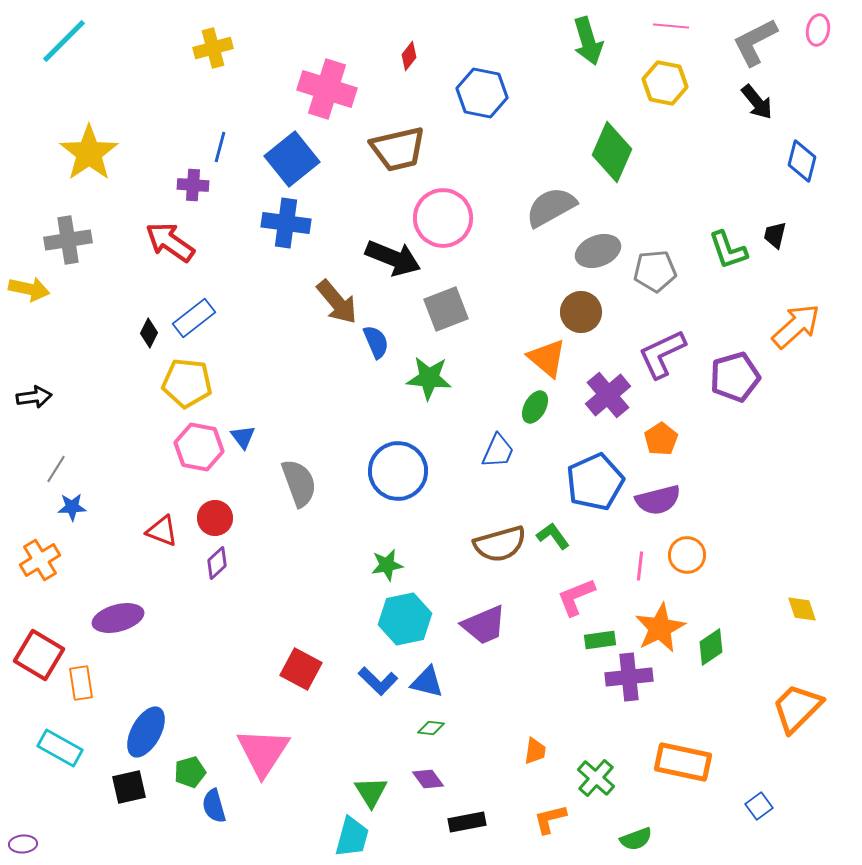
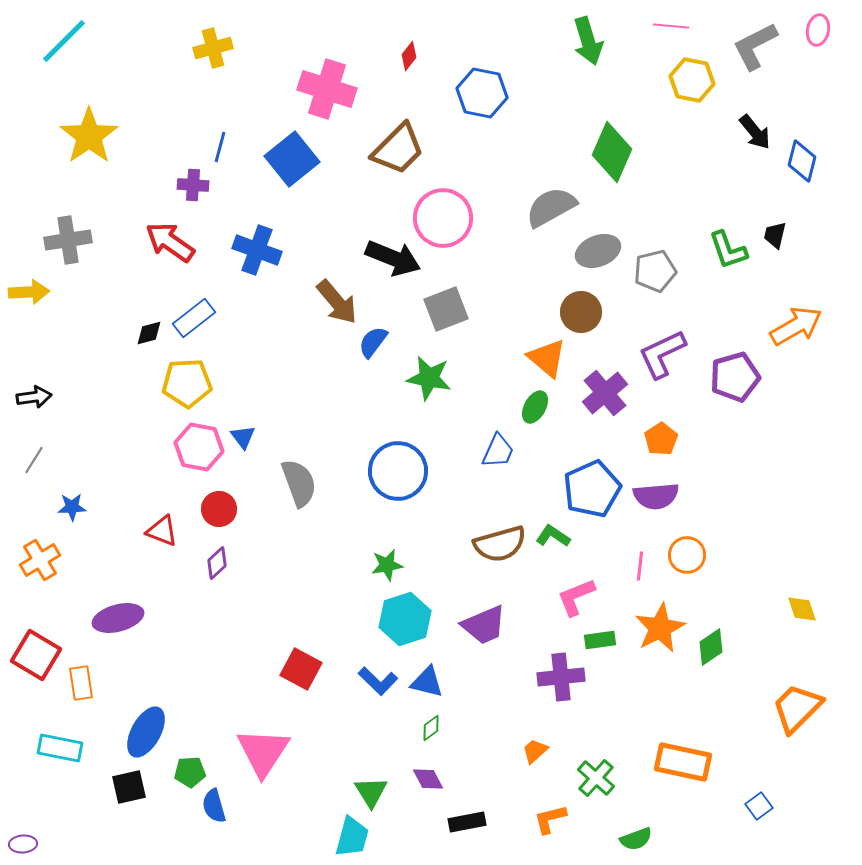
gray L-shape at (755, 42): moved 4 px down
yellow hexagon at (665, 83): moved 27 px right, 3 px up
black arrow at (757, 102): moved 2 px left, 30 px down
brown trapezoid at (398, 149): rotated 32 degrees counterclockwise
yellow star at (89, 153): moved 17 px up
blue cross at (286, 223): moved 29 px left, 27 px down; rotated 12 degrees clockwise
gray pentagon at (655, 271): rotated 9 degrees counterclockwise
yellow arrow at (29, 289): moved 3 px down; rotated 15 degrees counterclockwise
orange arrow at (796, 326): rotated 12 degrees clockwise
black diamond at (149, 333): rotated 48 degrees clockwise
blue semicircle at (376, 342): moved 3 px left; rotated 120 degrees counterclockwise
green star at (429, 378): rotated 6 degrees clockwise
yellow pentagon at (187, 383): rotated 9 degrees counterclockwise
purple cross at (608, 395): moved 3 px left, 2 px up
gray line at (56, 469): moved 22 px left, 9 px up
blue pentagon at (595, 482): moved 3 px left, 7 px down
purple semicircle at (658, 500): moved 2 px left, 4 px up; rotated 9 degrees clockwise
red circle at (215, 518): moved 4 px right, 9 px up
green L-shape at (553, 536): rotated 20 degrees counterclockwise
cyan hexagon at (405, 619): rotated 6 degrees counterclockwise
red square at (39, 655): moved 3 px left
purple cross at (629, 677): moved 68 px left
green diamond at (431, 728): rotated 44 degrees counterclockwise
cyan rectangle at (60, 748): rotated 18 degrees counterclockwise
orange trapezoid at (535, 751): rotated 140 degrees counterclockwise
green pentagon at (190, 772): rotated 12 degrees clockwise
purple diamond at (428, 779): rotated 8 degrees clockwise
